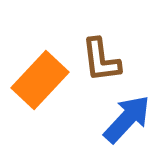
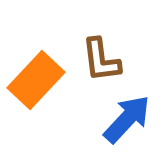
orange rectangle: moved 4 px left
